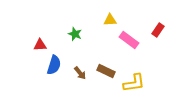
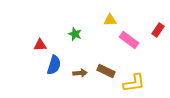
brown arrow: rotated 56 degrees counterclockwise
